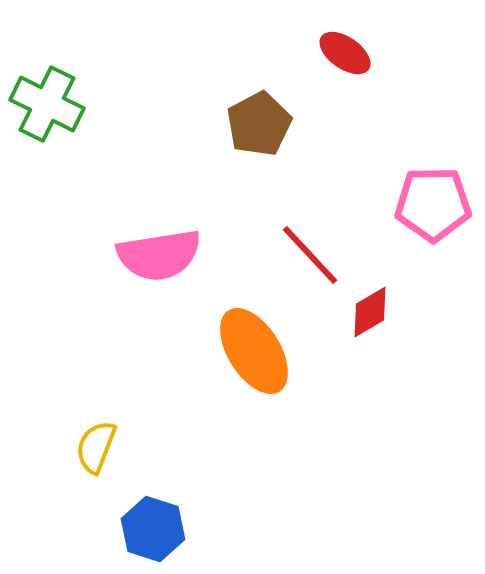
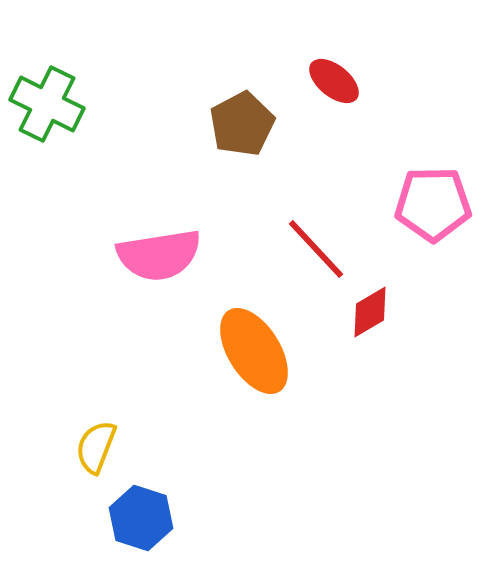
red ellipse: moved 11 px left, 28 px down; rotated 4 degrees clockwise
brown pentagon: moved 17 px left
red line: moved 6 px right, 6 px up
blue hexagon: moved 12 px left, 11 px up
